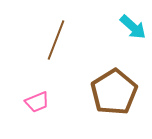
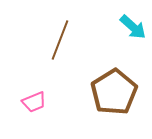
brown line: moved 4 px right
pink trapezoid: moved 3 px left
